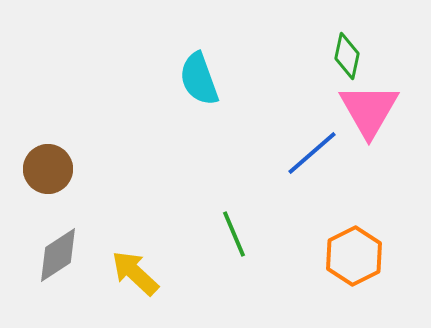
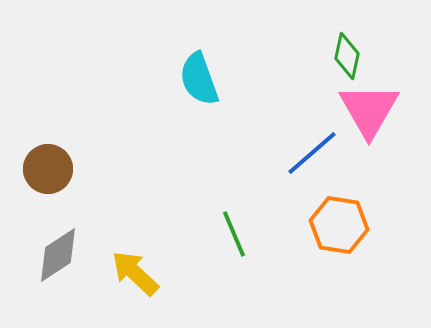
orange hexagon: moved 15 px left, 31 px up; rotated 24 degrees counterclockwise
